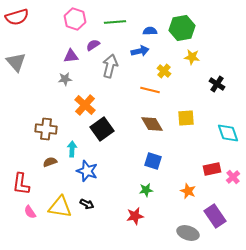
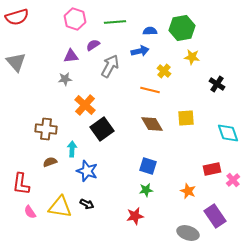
gray arrow: rotated 15 degrees clockwise
blue square: moved 5 px left, 5 px down
pink cross: moved 3 px down
